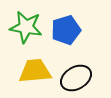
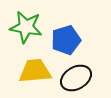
blue pentagon: moved 10 px down
